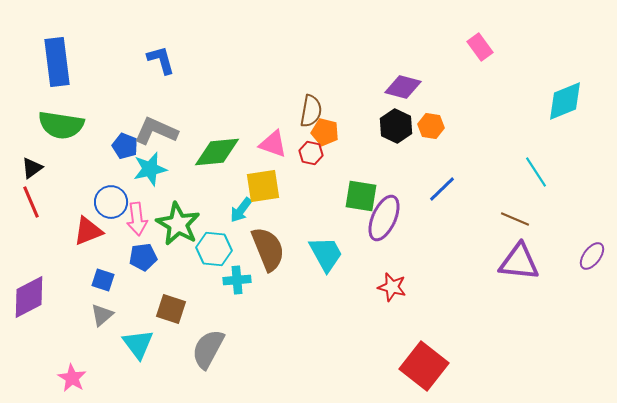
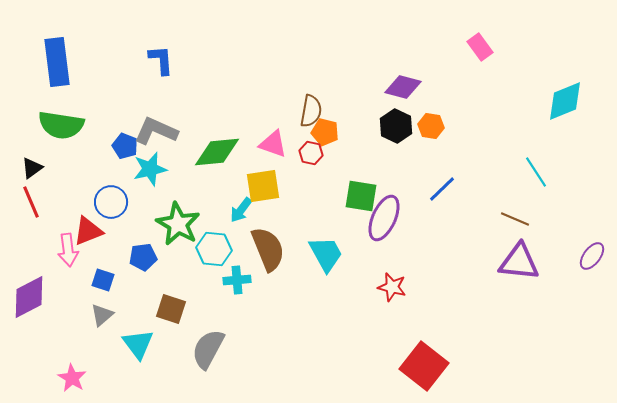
blue L-shape at (161, 60): rotated 12 degrees clockwise
pink arrow at (137, 219): moved 69 px left, 31 px down
